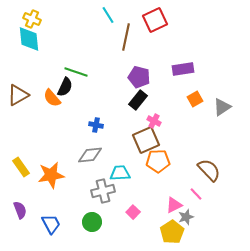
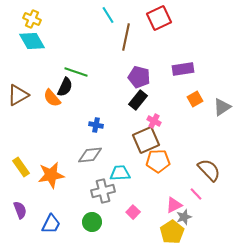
red square: moved 4 px right, 2 px up
cyan diamond: moved 3 px right, 2 px down; rotated 24 degrees counterclockwise
gray star: moved 2 px left
blue trapezoid: rotated 55 degrees clockwise
